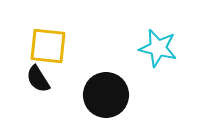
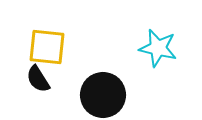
yellow square: moved 1 px left, 1 px down
black circle: moved 3 px left
